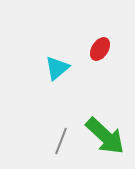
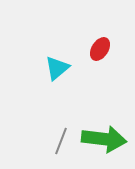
green arrow: moved 1 px left, 3 px down; rotated 36 degrees counterclockwise
